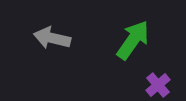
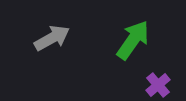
gray arrow: rotated 138 degrees clockwise
